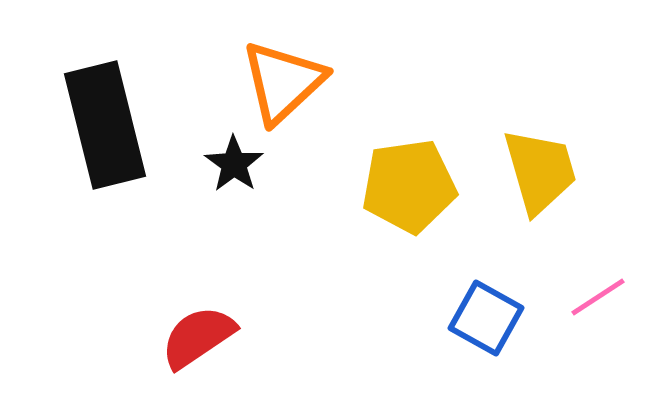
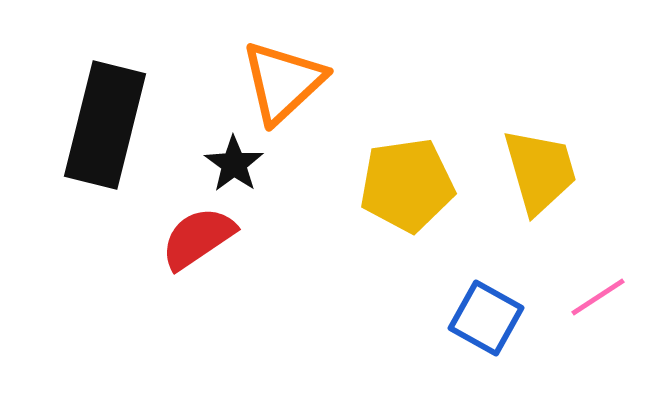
black rectangle: rotated 28 degrees clockwise
yellow pentagon: moved 2 px left, 1 px up
red semicircle: moved 99 px up
